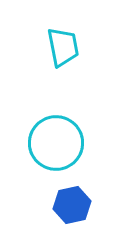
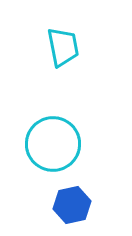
cyan circle: moved 3 px left, 1 px down
